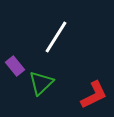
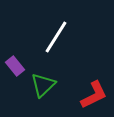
green triangle: moved 2 px right, 2 px down
